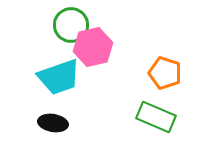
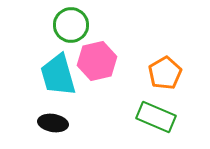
pink hexagon: moved 4 px right, 14 px down
orange pentagon: rotated 24 degrees clockwise
cyan trapezoid: moved 1 px left, 2 px up; rotated 93 degrees clockwise
